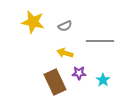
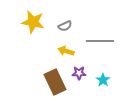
yellow arrow: moved 1 px right, 2 px up
